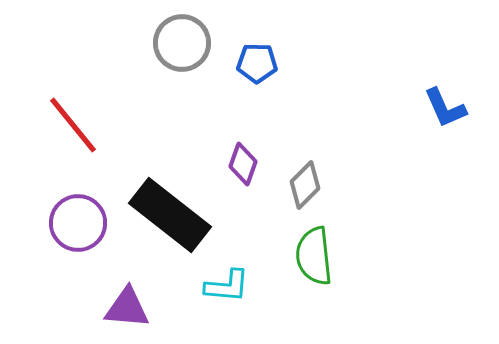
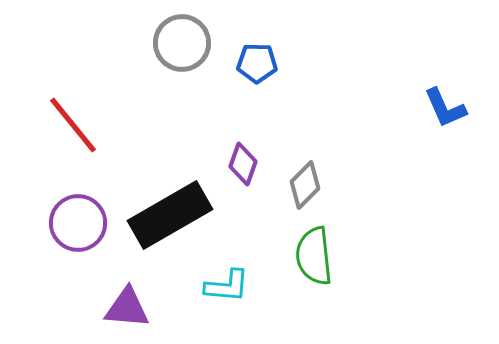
black rectangle: rotated 68 degrees counterclockwise
